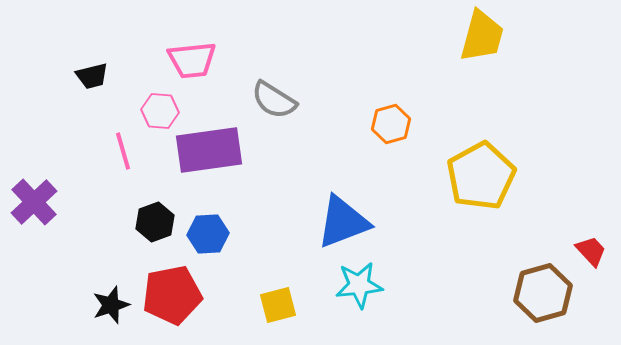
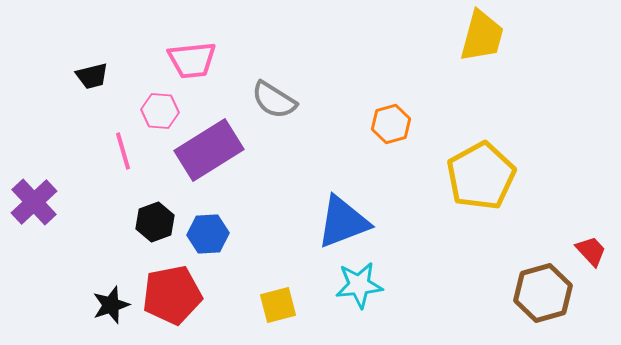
purple rectangle: rotated 24 degrees counterclockwise
